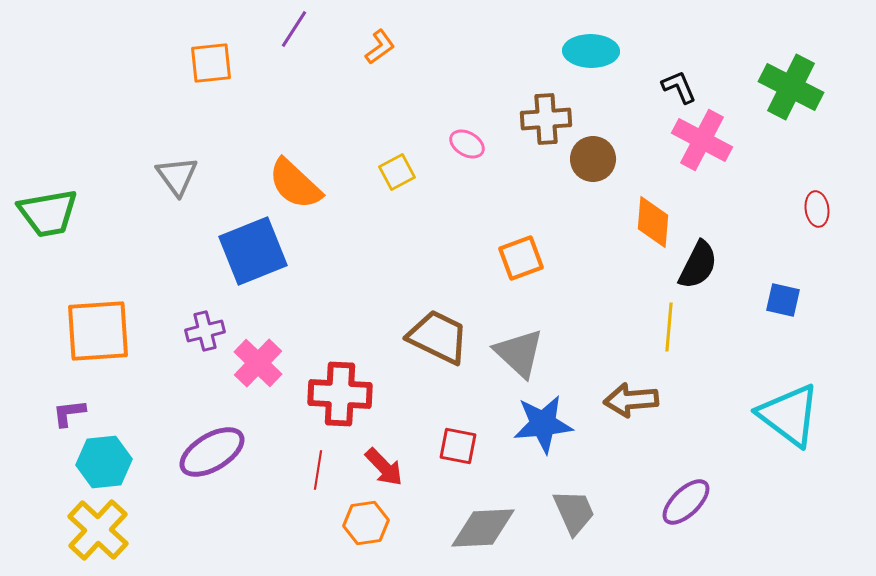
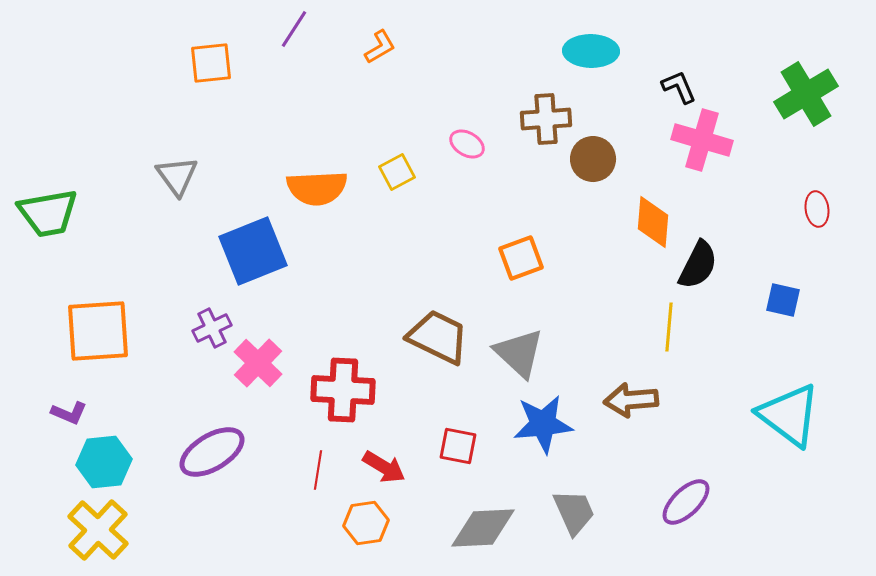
orange L-shape at (380, 47): rotated 6 degrees clockwise
green cross at (791, 87): moved 15 px right, 7 px down; rotated 32 degrees clockwise
pink cross at (702, 140): rotated 12 degrees counterclockwise
orange semicircle at (295, 184): moved 22 px right, 4 px down; rotated 46 degrees counterclockwise
purple cross at (205, 331): moved 7 px right, 3 px up; rotated 12 degrees counterclockwise
red cross at (340, 394): moved 3 px right, 4 px up
purple L-shape at (69, 413): rotated 150 degrees counterclockwise
red arrow at (384, 467): rotated 15 degrees counterclockwise
